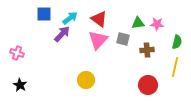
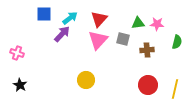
red triangle: rotated 36 degrees clockwise
yellow line: moved 22 px down
